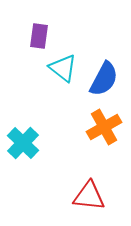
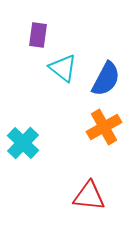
purple rectangle: moved 1 px left, 1 px up
blue semicircle: moved 2 px right
